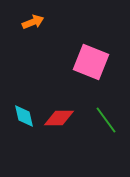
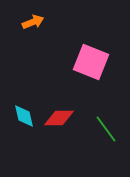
green line: moved 9 px down
